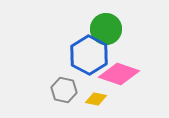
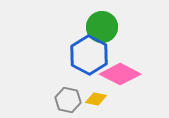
green circle: moved 4 px left, 2 px up
pink diamond: moved 1 px right; rotated 9 degrees clockwise
gray hexagon: moved 4 px right, 10 px down
